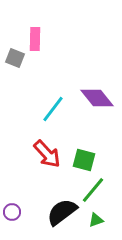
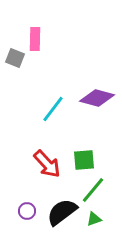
purple diamond: rotated 36 degrees counterclockwise
red arrow: moved 10 px down
green square: rotated 20 degrees counterclockwise
purple circle: moved 15 px right, 1 px up
green triangle: moved 2 px left, 1 px up
